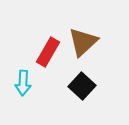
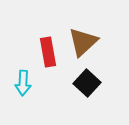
red rectangle: rotated 40 degrees counterclockwise
black square: moved 5 px right, 3 px up
